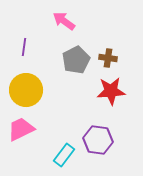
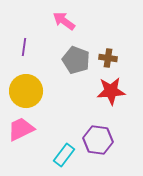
gray pentagon: rotated 24 degrees counterclockwise
yellow circle: moved 1 px down
